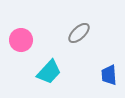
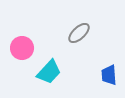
pink circle: moved 1 px right, 8 px down
